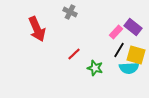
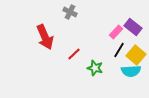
red arrow: moved 8 px right, 8 px down
yellow square: rotated 24 degrees clockwise
cyan semicircle: moved 2 px right, 3 px down
